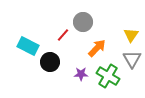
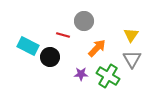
gray circle: moved 1 px right, 1 px up
red line: rotated 64 degrees clockwise
black circle: moved 5 px up
